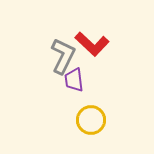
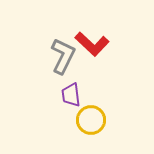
purple trapezoid: moved 3 px left, 15 px down
